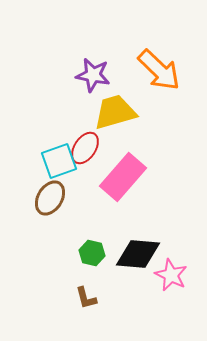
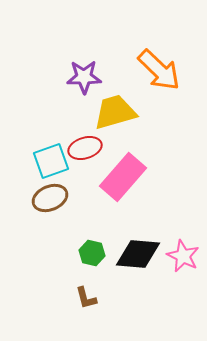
purple star: moved 9 px left, 2 px down; rotated 12 degrees counterclockwise
red ellipse: rotated 40 degrees clockwise
cyan square: moved 8 px left
brown ellipse: rotated 36 degrees clockwise
pink star: moved 12 px right, 19 px up
